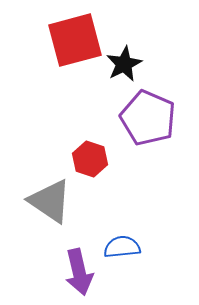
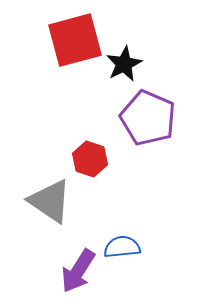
purple arrow: moved 1 px left, 1 px up; rotated 45 degrees clockwise
